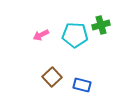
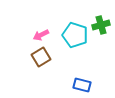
cyan pentagon: rotated 15 degrees clockwise
brown square: moved 11 px left, 20 px up; rotated 12 degrees clockwise
